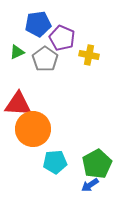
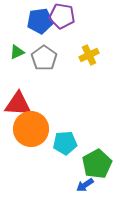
blue pentagon: moved 2 px right, 3 px up
purple pentagon: moved 22 px up; rotated 15 degrees counterclockwise
yellow cross: rotated 36 degrees counterclockwise
gray pentagon: moved 1 px left, 1 px up
orange circle: moved 2 px left
cyan pentagon: moved 10 px right, 19 px up
blue arrow: moved 5 px left
